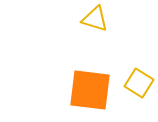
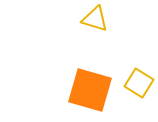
orange square: rotated 9 degrees clockwise
